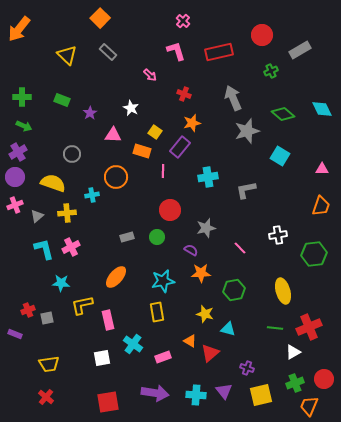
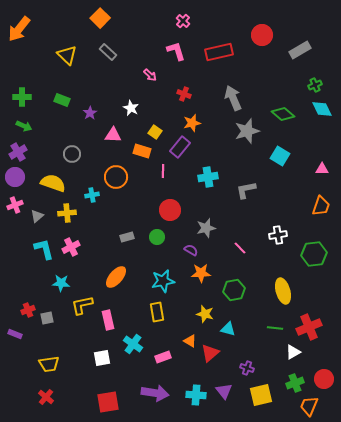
green cross at (271, 71): moved 44 px right, 14 px down
